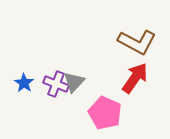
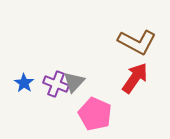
pink pentagon: moved 10 px left, 1 px down
